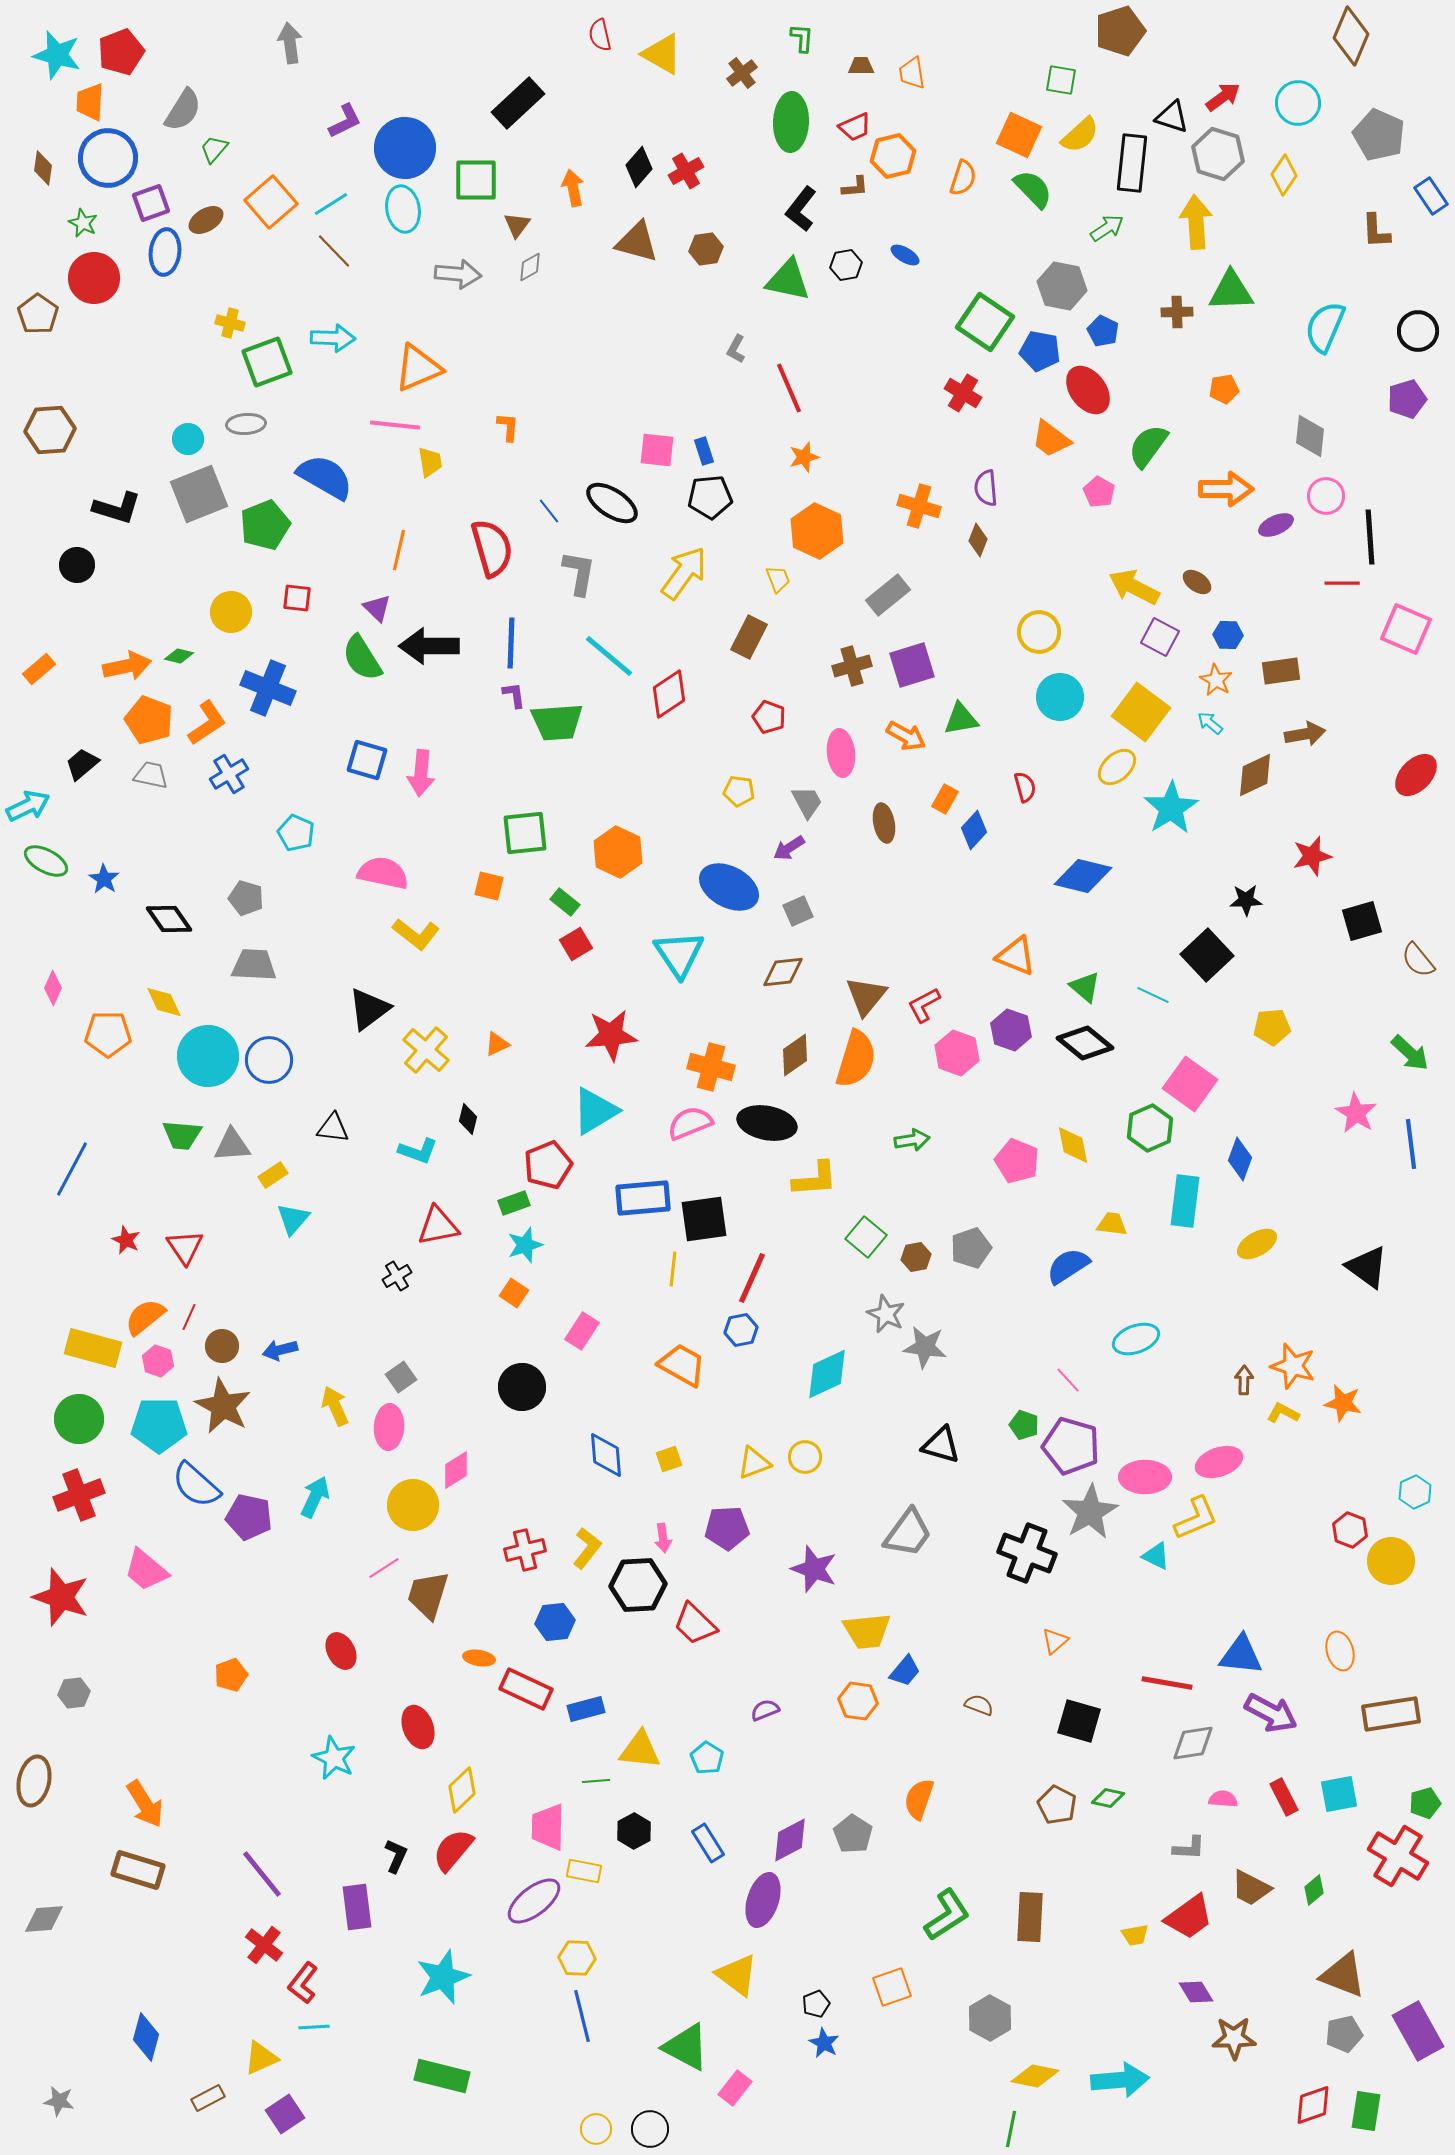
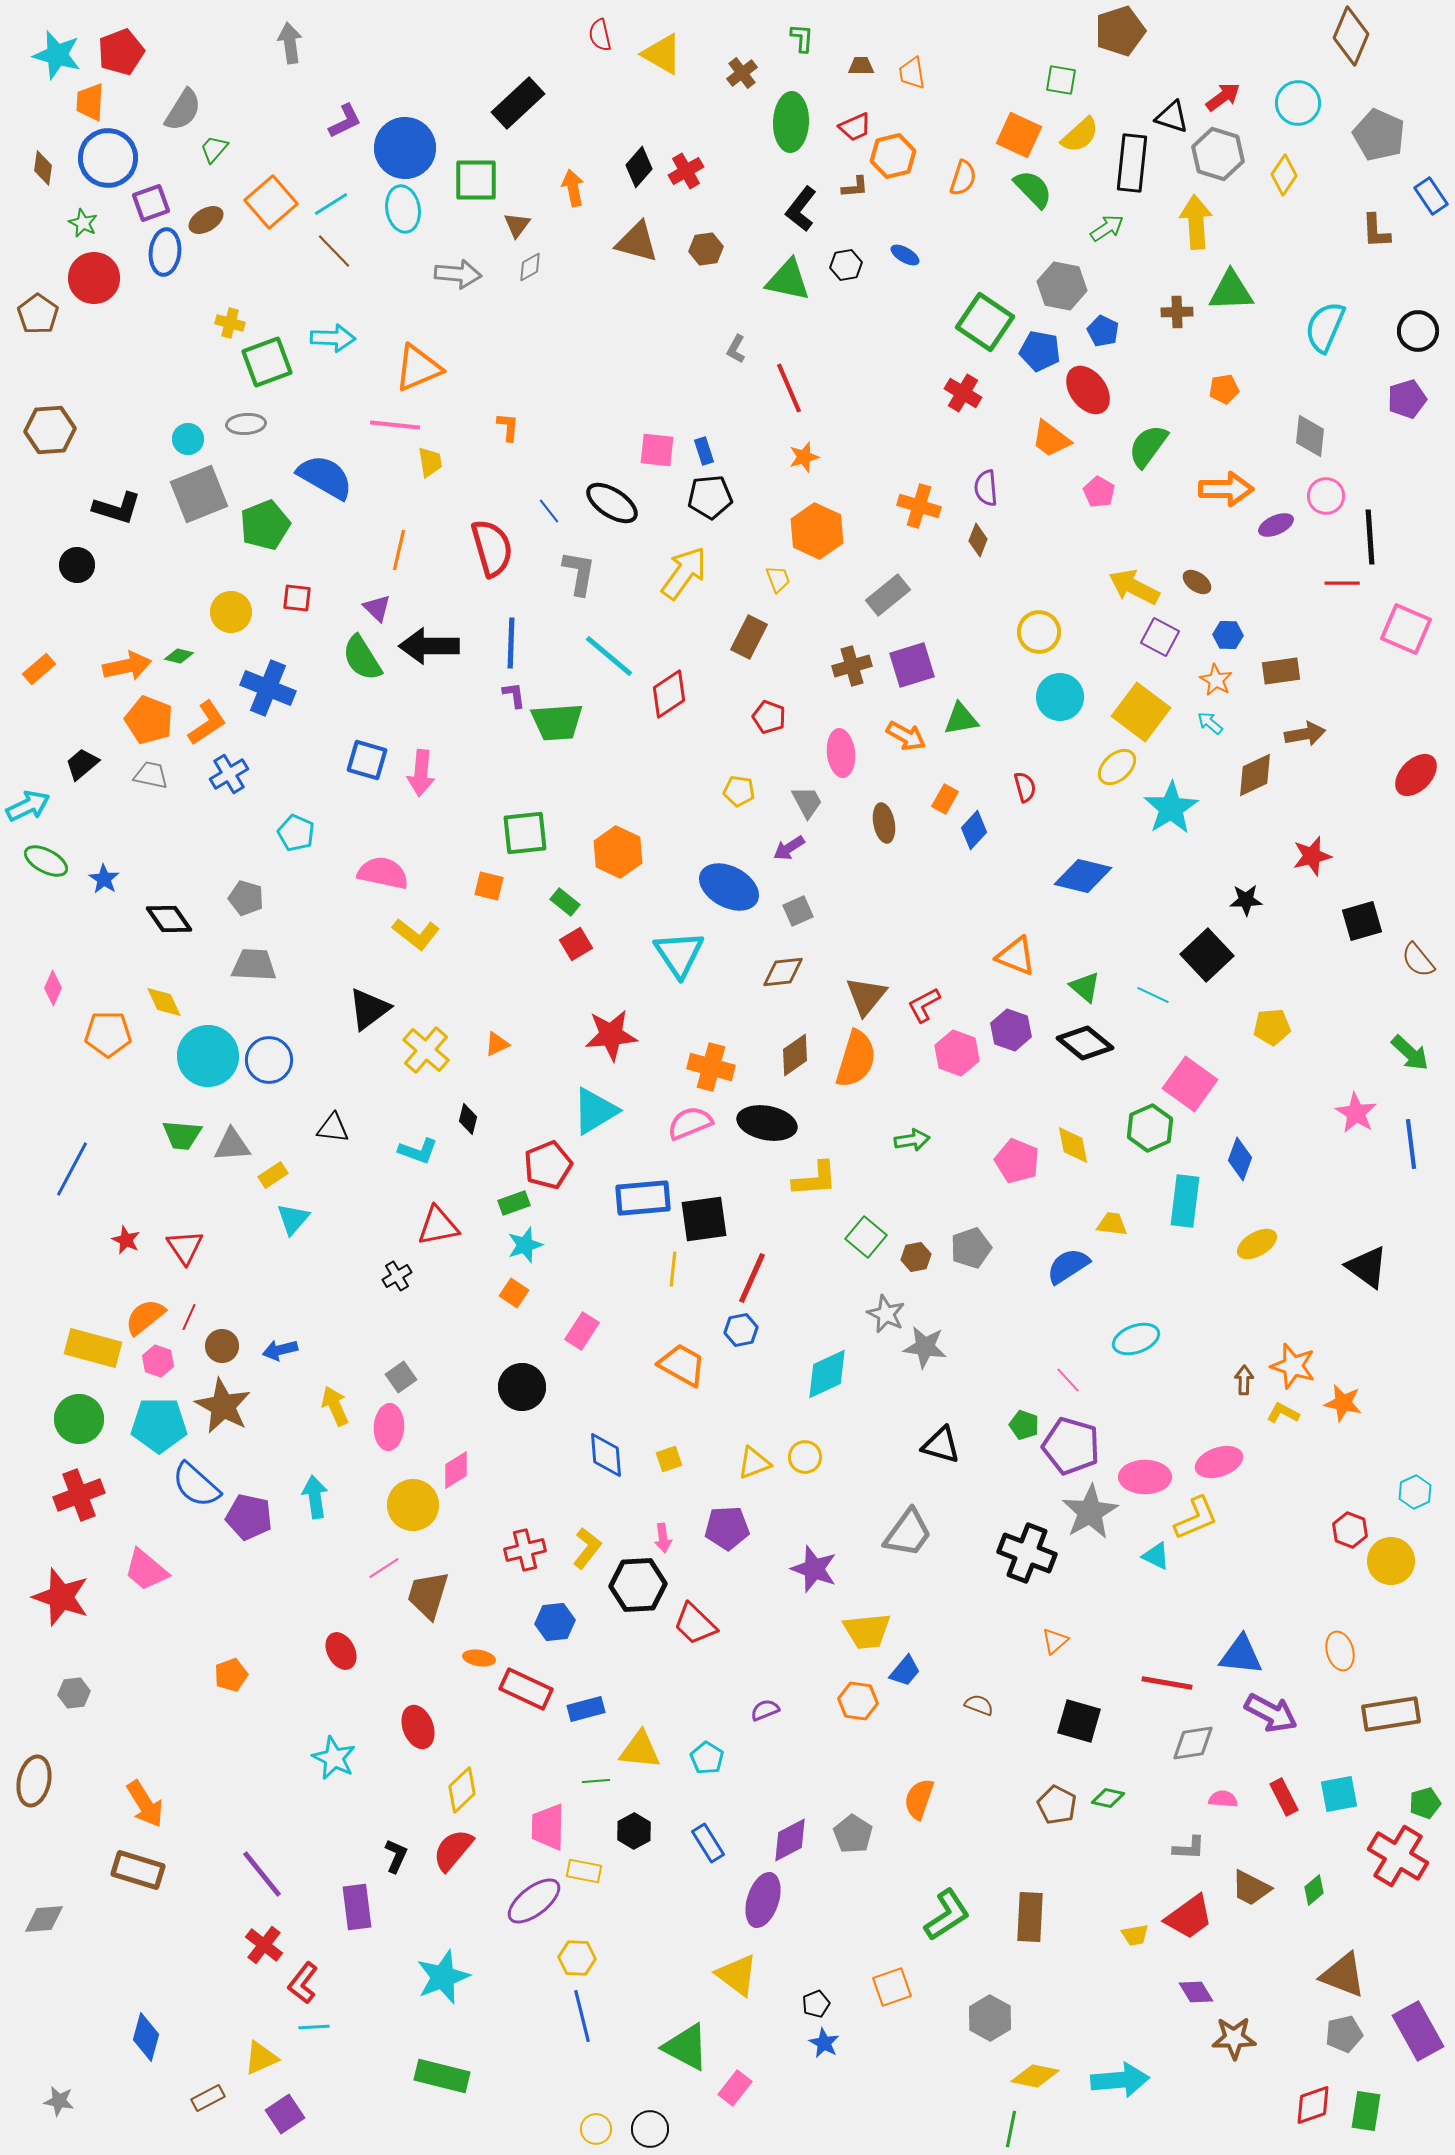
cyan arrow at (315, 1497): rotated 33 degrees counterclockwise
